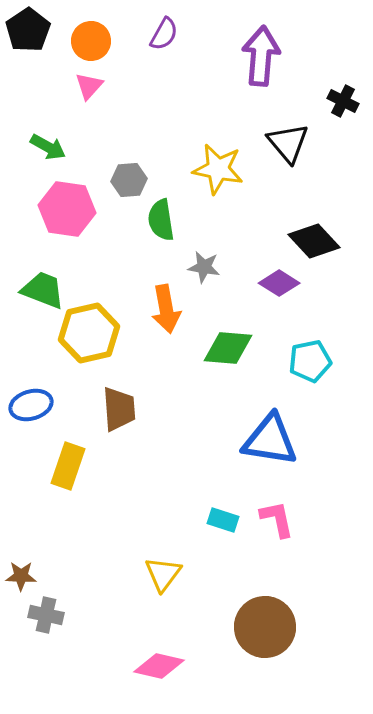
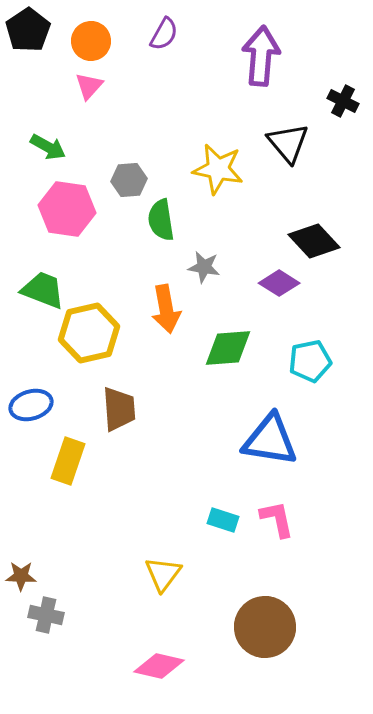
green diamond: rotated 9 degrees counterclockwise
yellow rectangle: moved 5 px up
